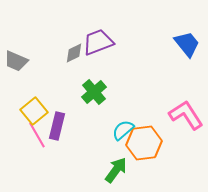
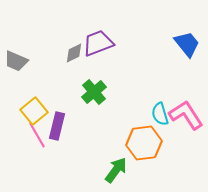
purple trapezoid: moved 1 px down
cyan semicircle: moved 37 px right, 16 px up; rotated 65 degrees counterclockwise
